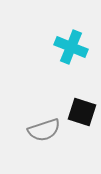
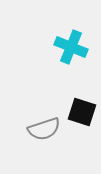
gray semicircle: moved 1 px up
